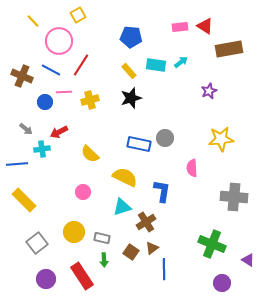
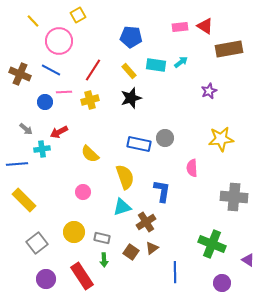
red line at (81, 65): moved 12 px right, 5 px down
brown cross at (22, 76): moved 2 px left, 2 px up
yellow semicircle at (125, 177): rotated 45 degrees clockwise
blue line at (164, 269): moved 11 px right, 3 px down
